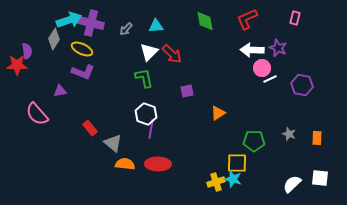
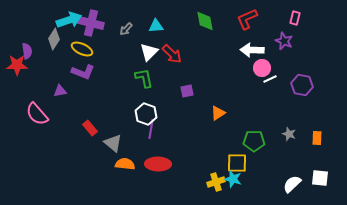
purple star: moved 6 px right, 7 px up
